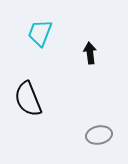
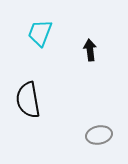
black arrow: moved 3 px up
black semicircle: moved 1 px down; rotated 12 degrees clockwise
